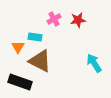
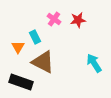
pink cross: rotated 24 degrees counterclockwise
cyan rectangle: rotated 56 degrees clockwise
brown triangle: moved 3 px right, 1 px down
black rectangle: moved 1 px right
